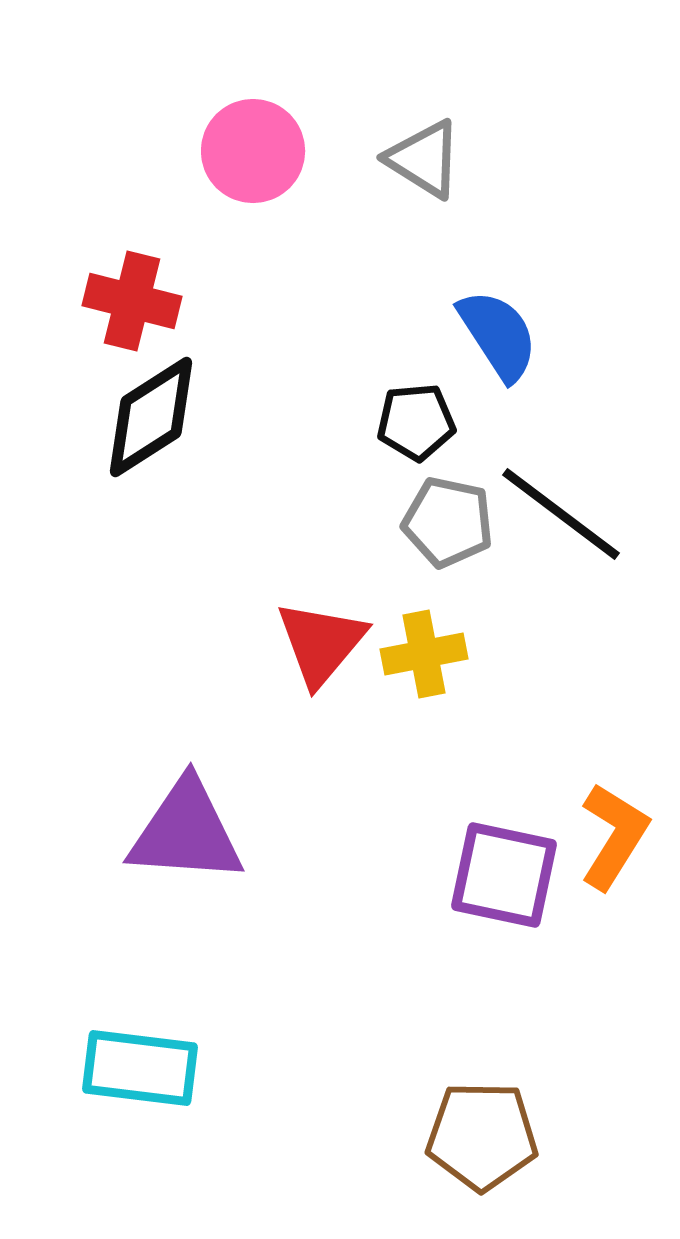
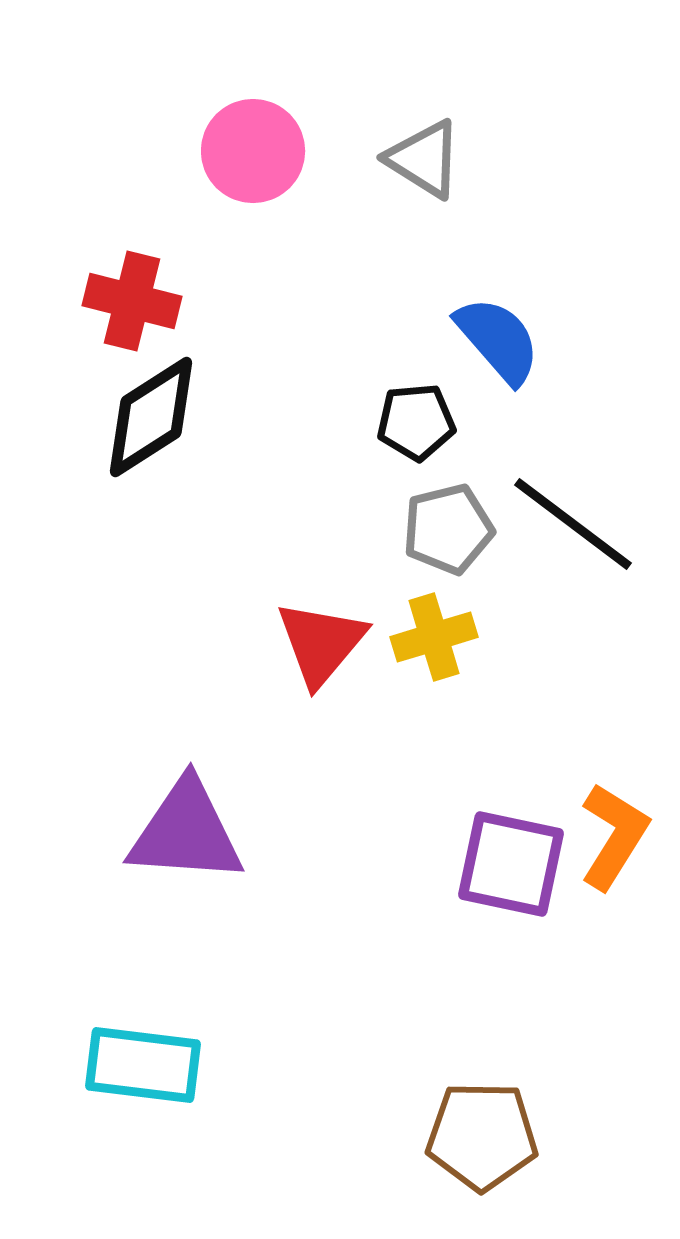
blue semicircle: moved 5 px down; rotated 8 degrees counterclockwise
black line: moved 12 px right, 10 px down
gray pentagon: moved 7 px down; rotated 26 degrees counterclockwise
yellow cross: moved 10 px right, 17 px up; rotated 6 degrees counterclockwise
purple square: moved 7 px right, 11 px up
cyan rectangle: moved 3 px right, 3 px up
